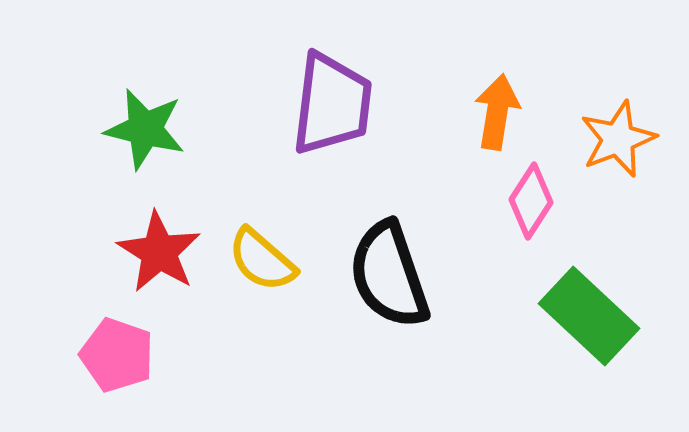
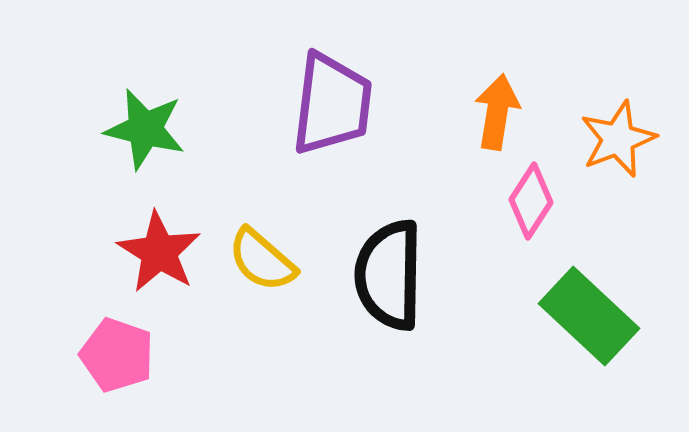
black semicircle: rotated 20 degrees clockwise
